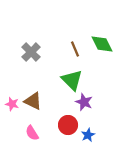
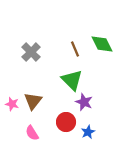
brown triangle: rotated 42 degrees clockwise
red circle: moved 2 px left, 3 px up
blue star: moved 3 px up
